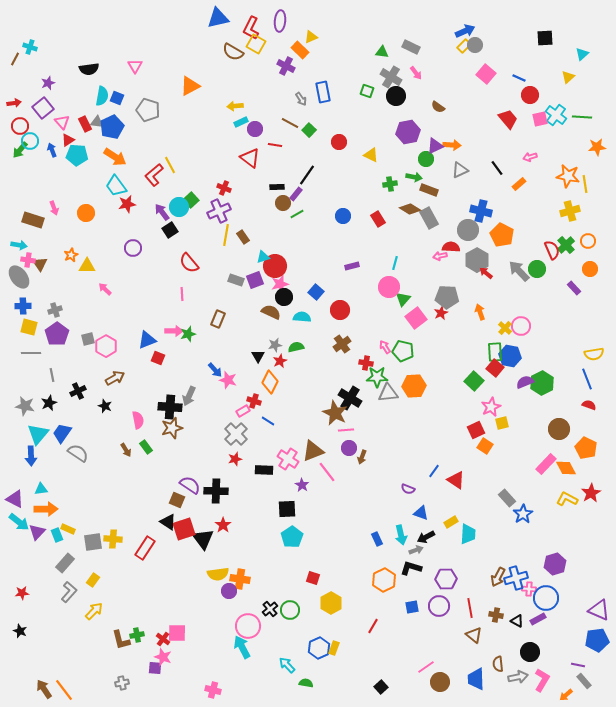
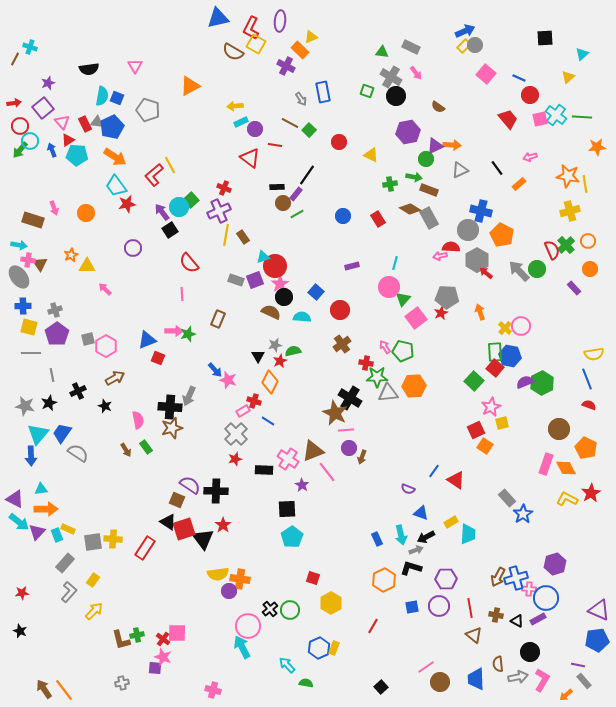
pink star at (280, 284): rotated 18 degrees counterclockwise
green semicircle at (296, 347): moved 3 px left, 4 px down
pink rectangle at (546, 464): rotated 25 degrees counterclockwise
